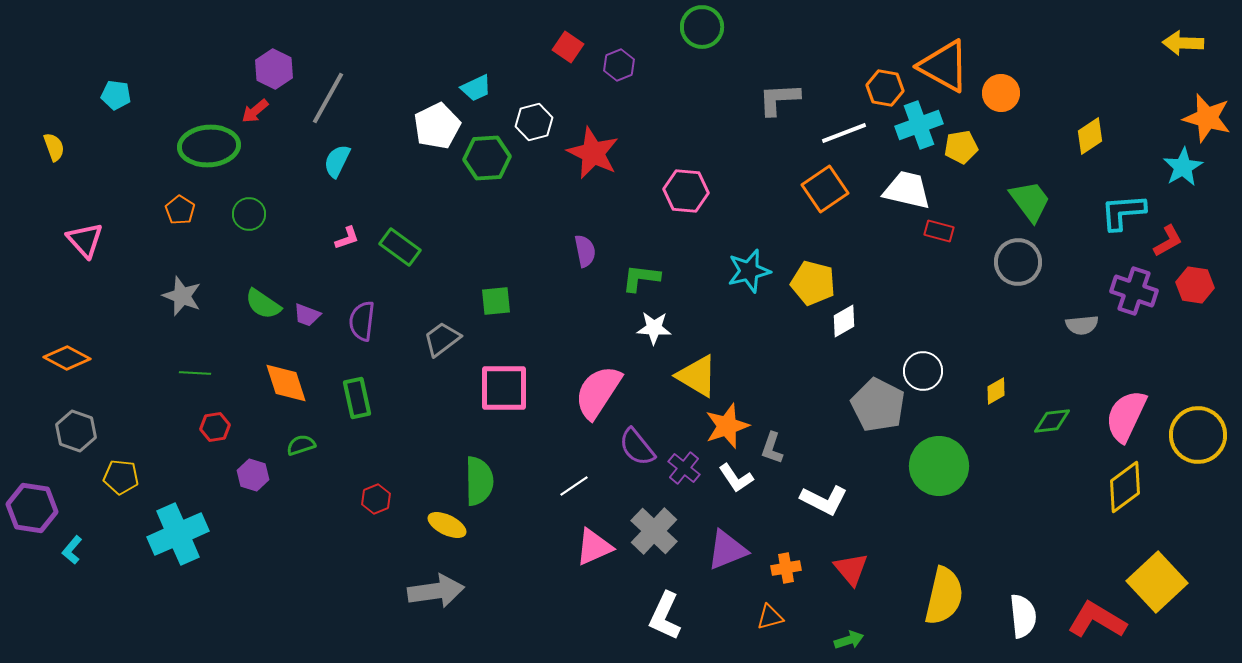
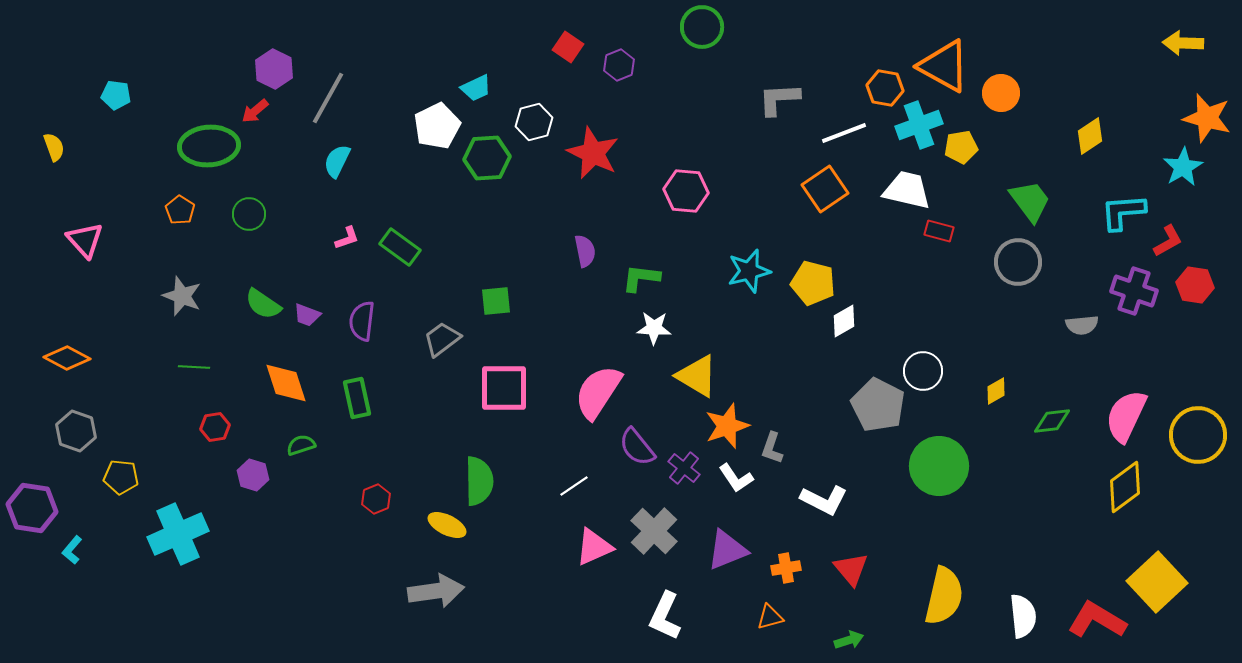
green line at (195, 373): moved 1 px left, 6 px up
